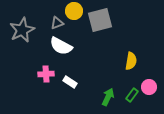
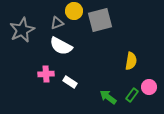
green arrow: rotated 78 degrees counterclockwise
